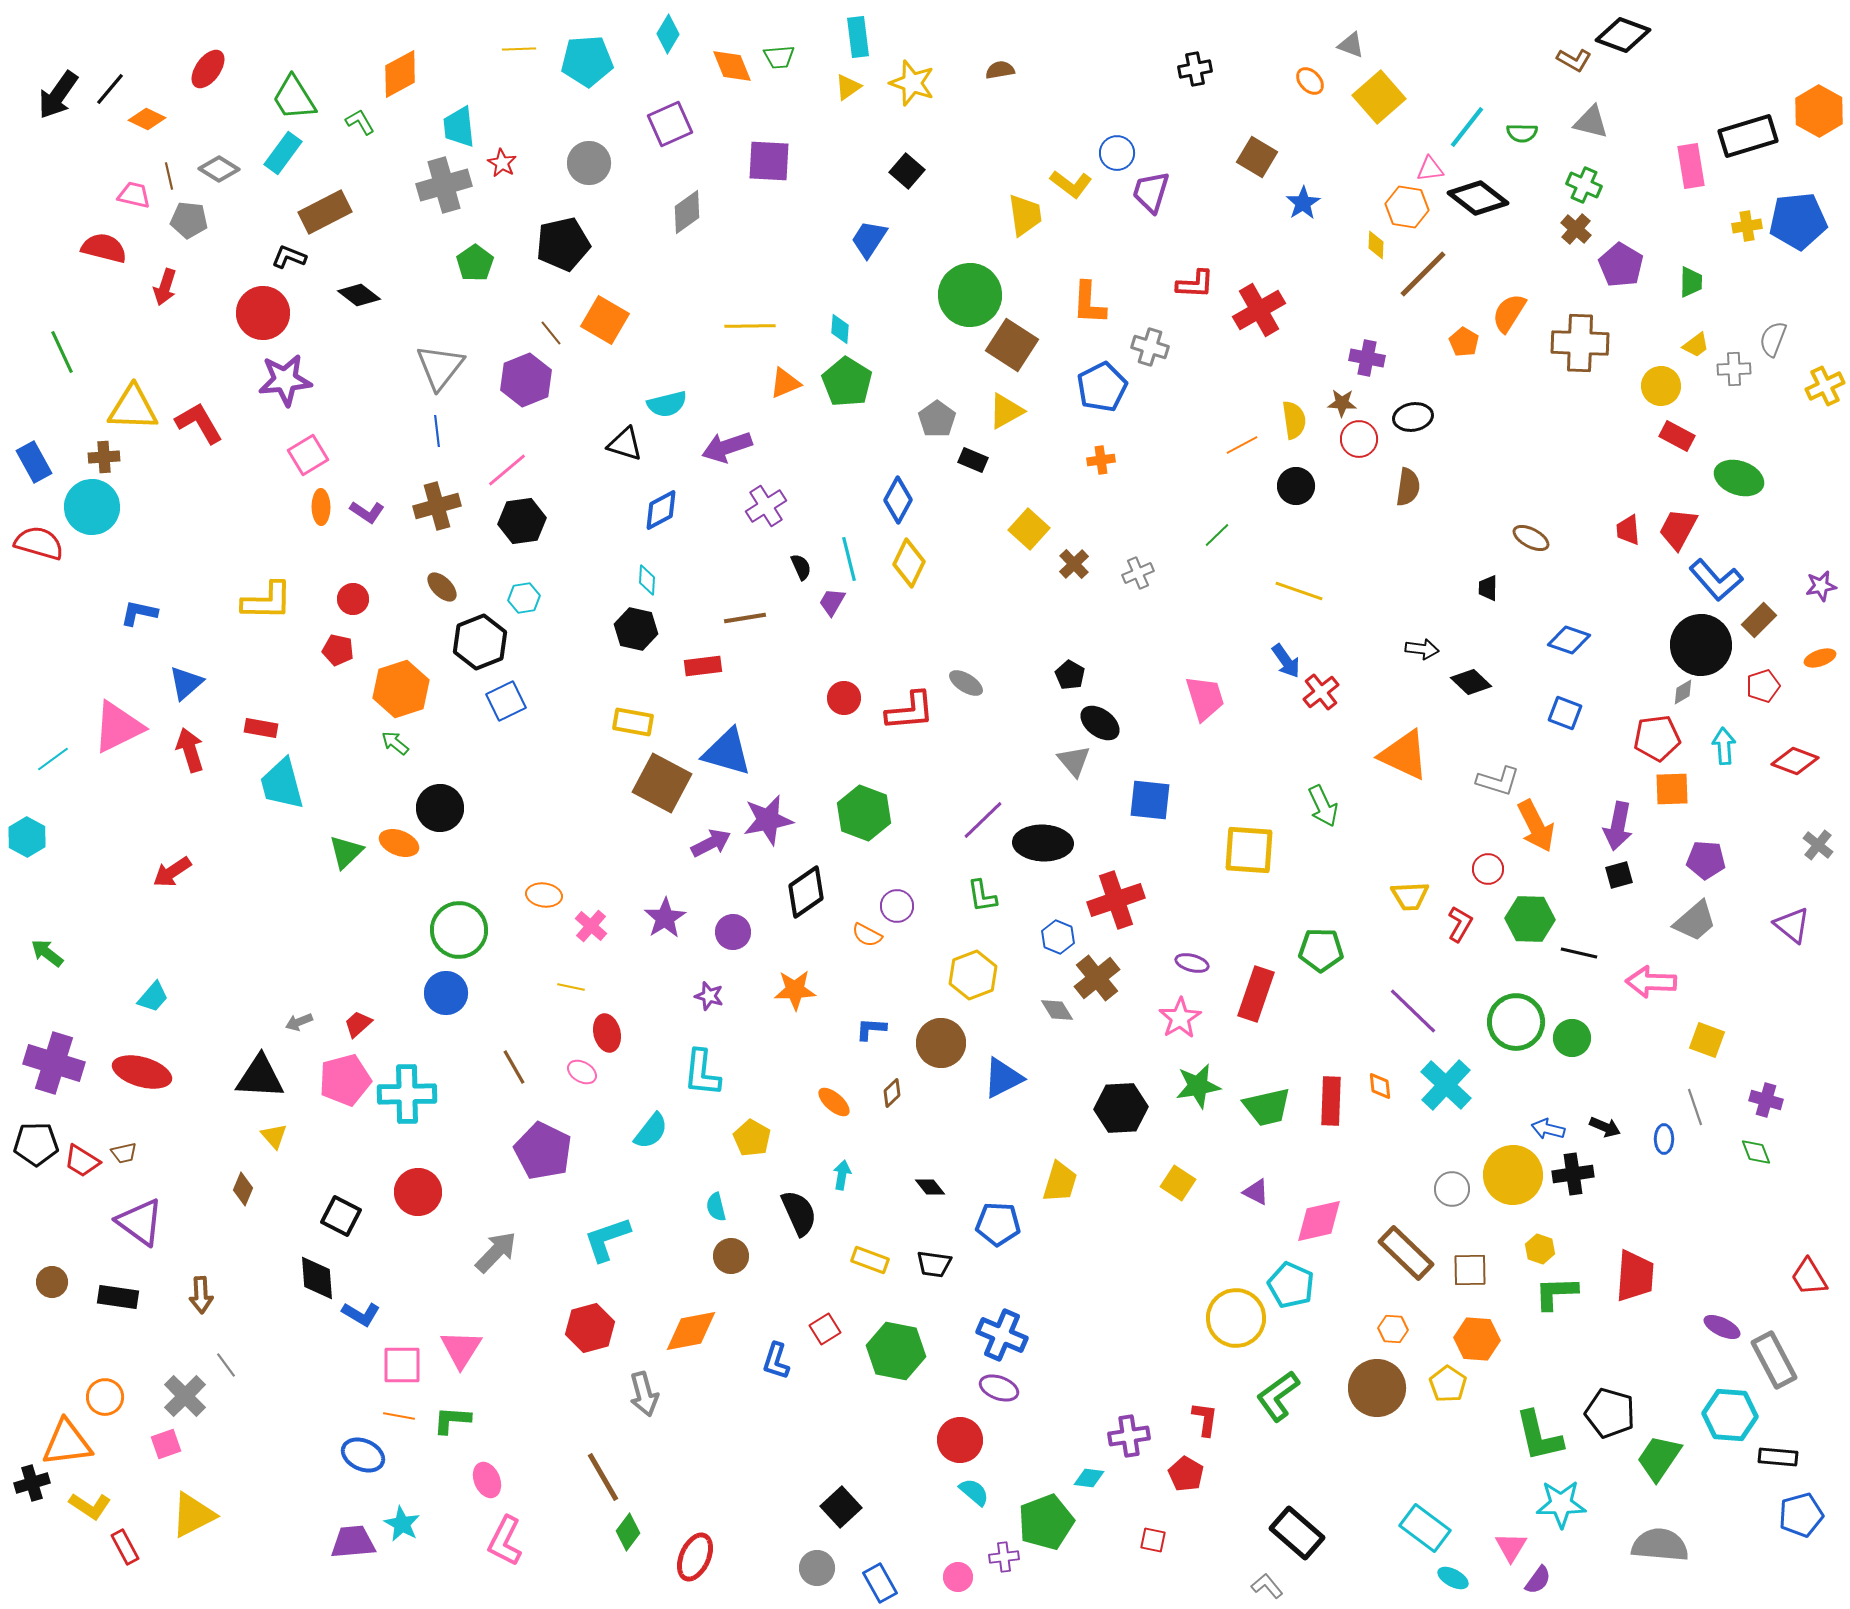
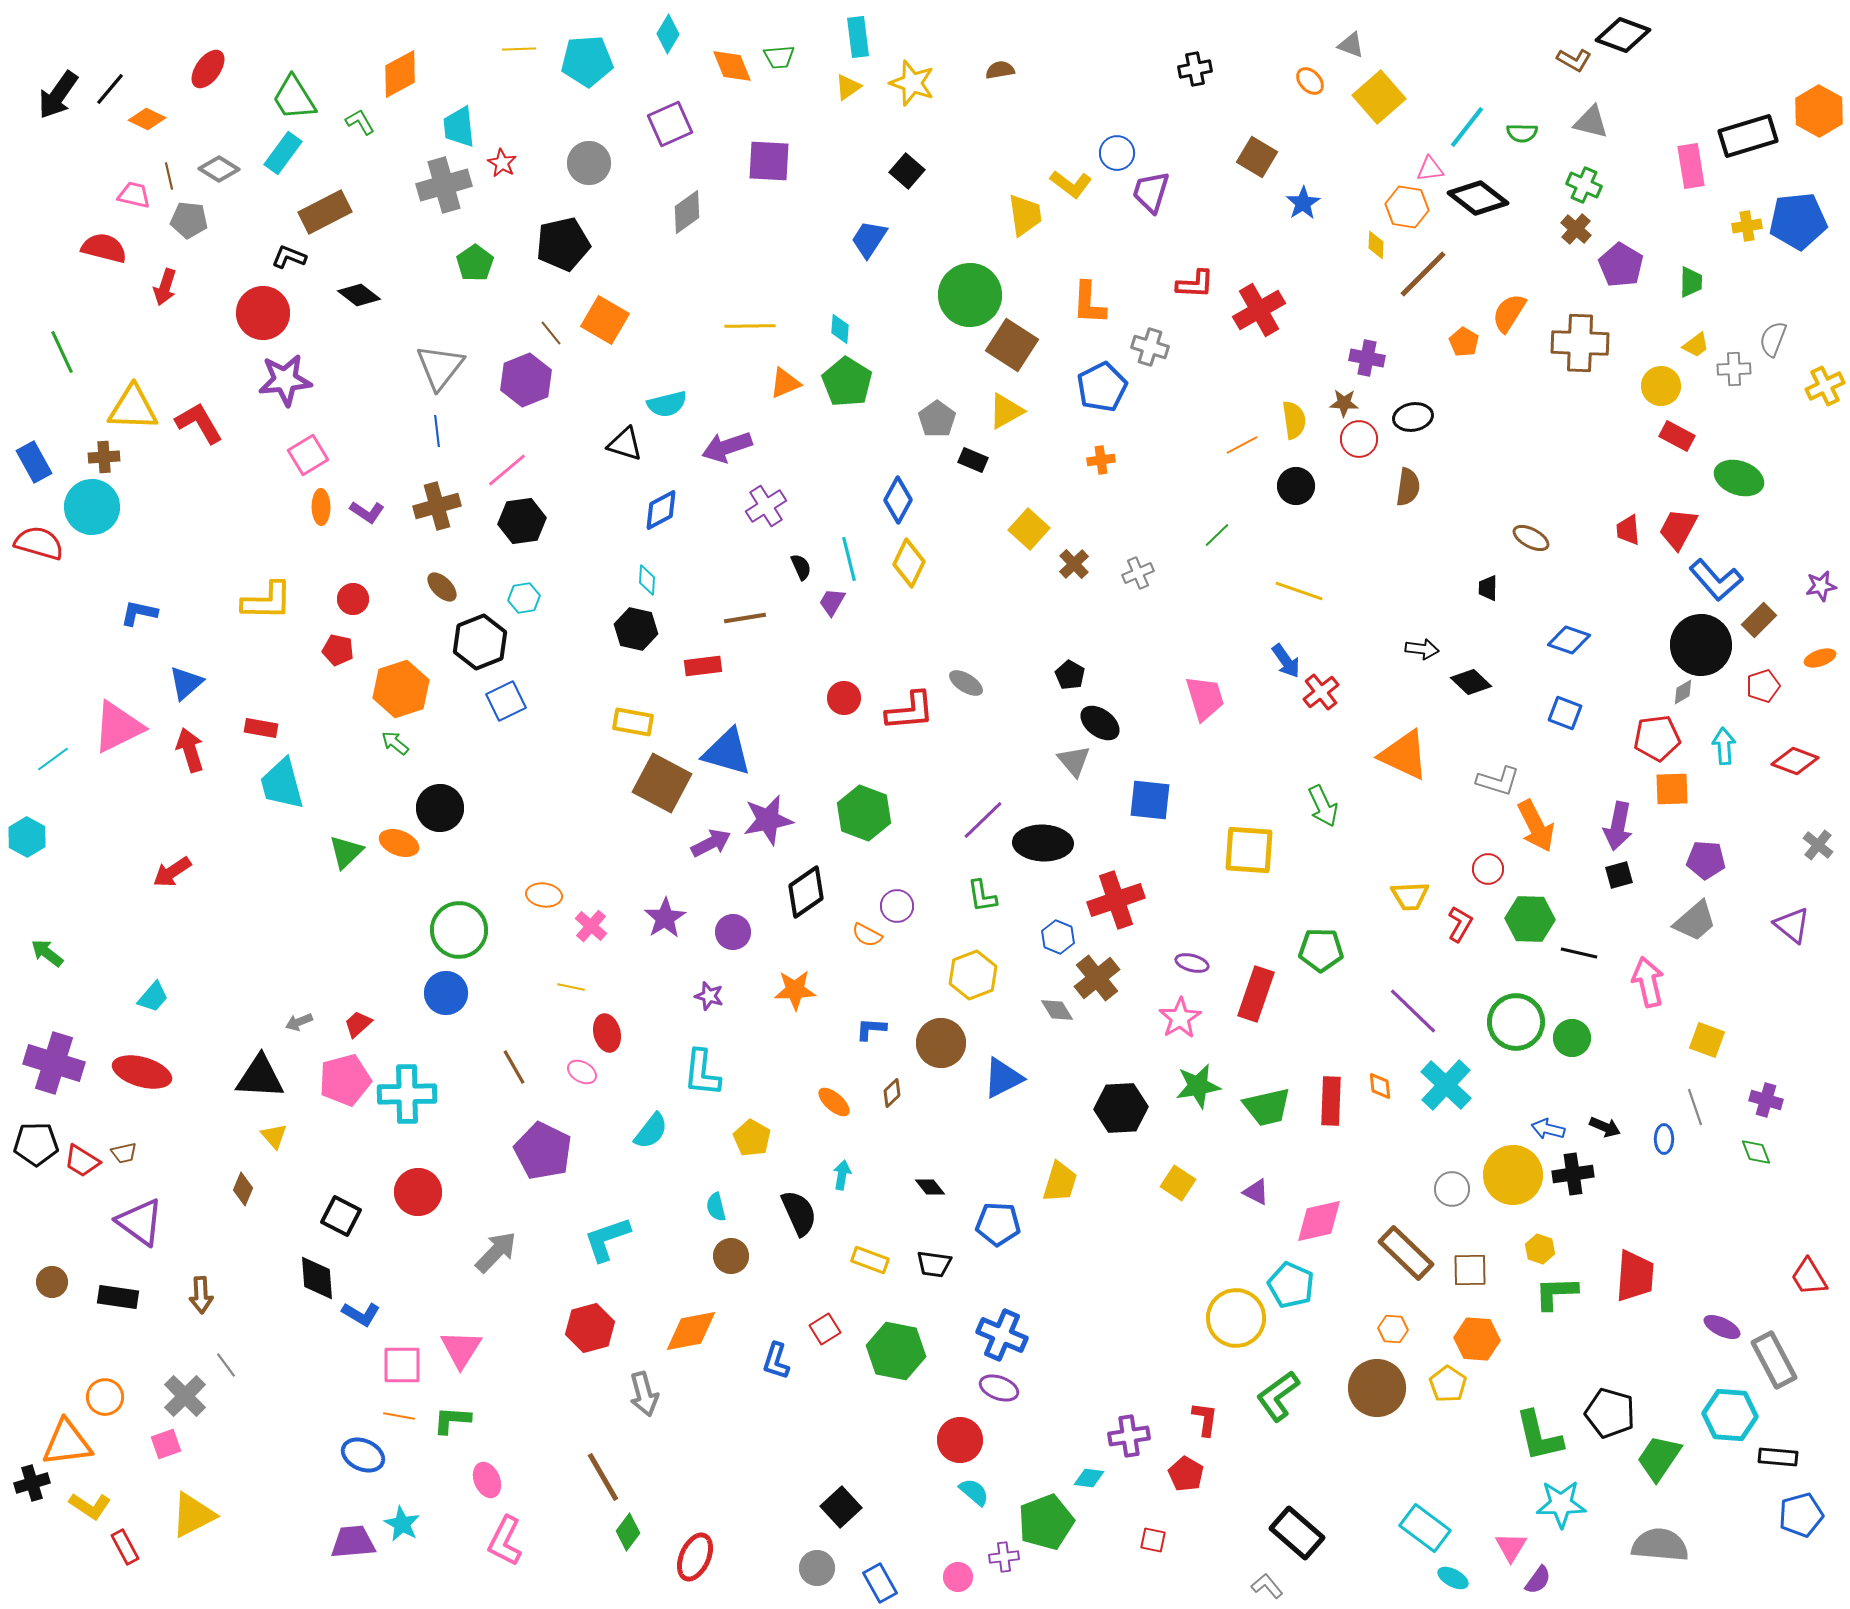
brown star at (1342, 403): moved 2 px right
pink arrow at (1651, 982): moved 3 px left; rotated 75 degrees clockwise
